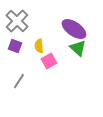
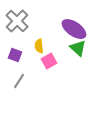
purple square: moved 9 px down
